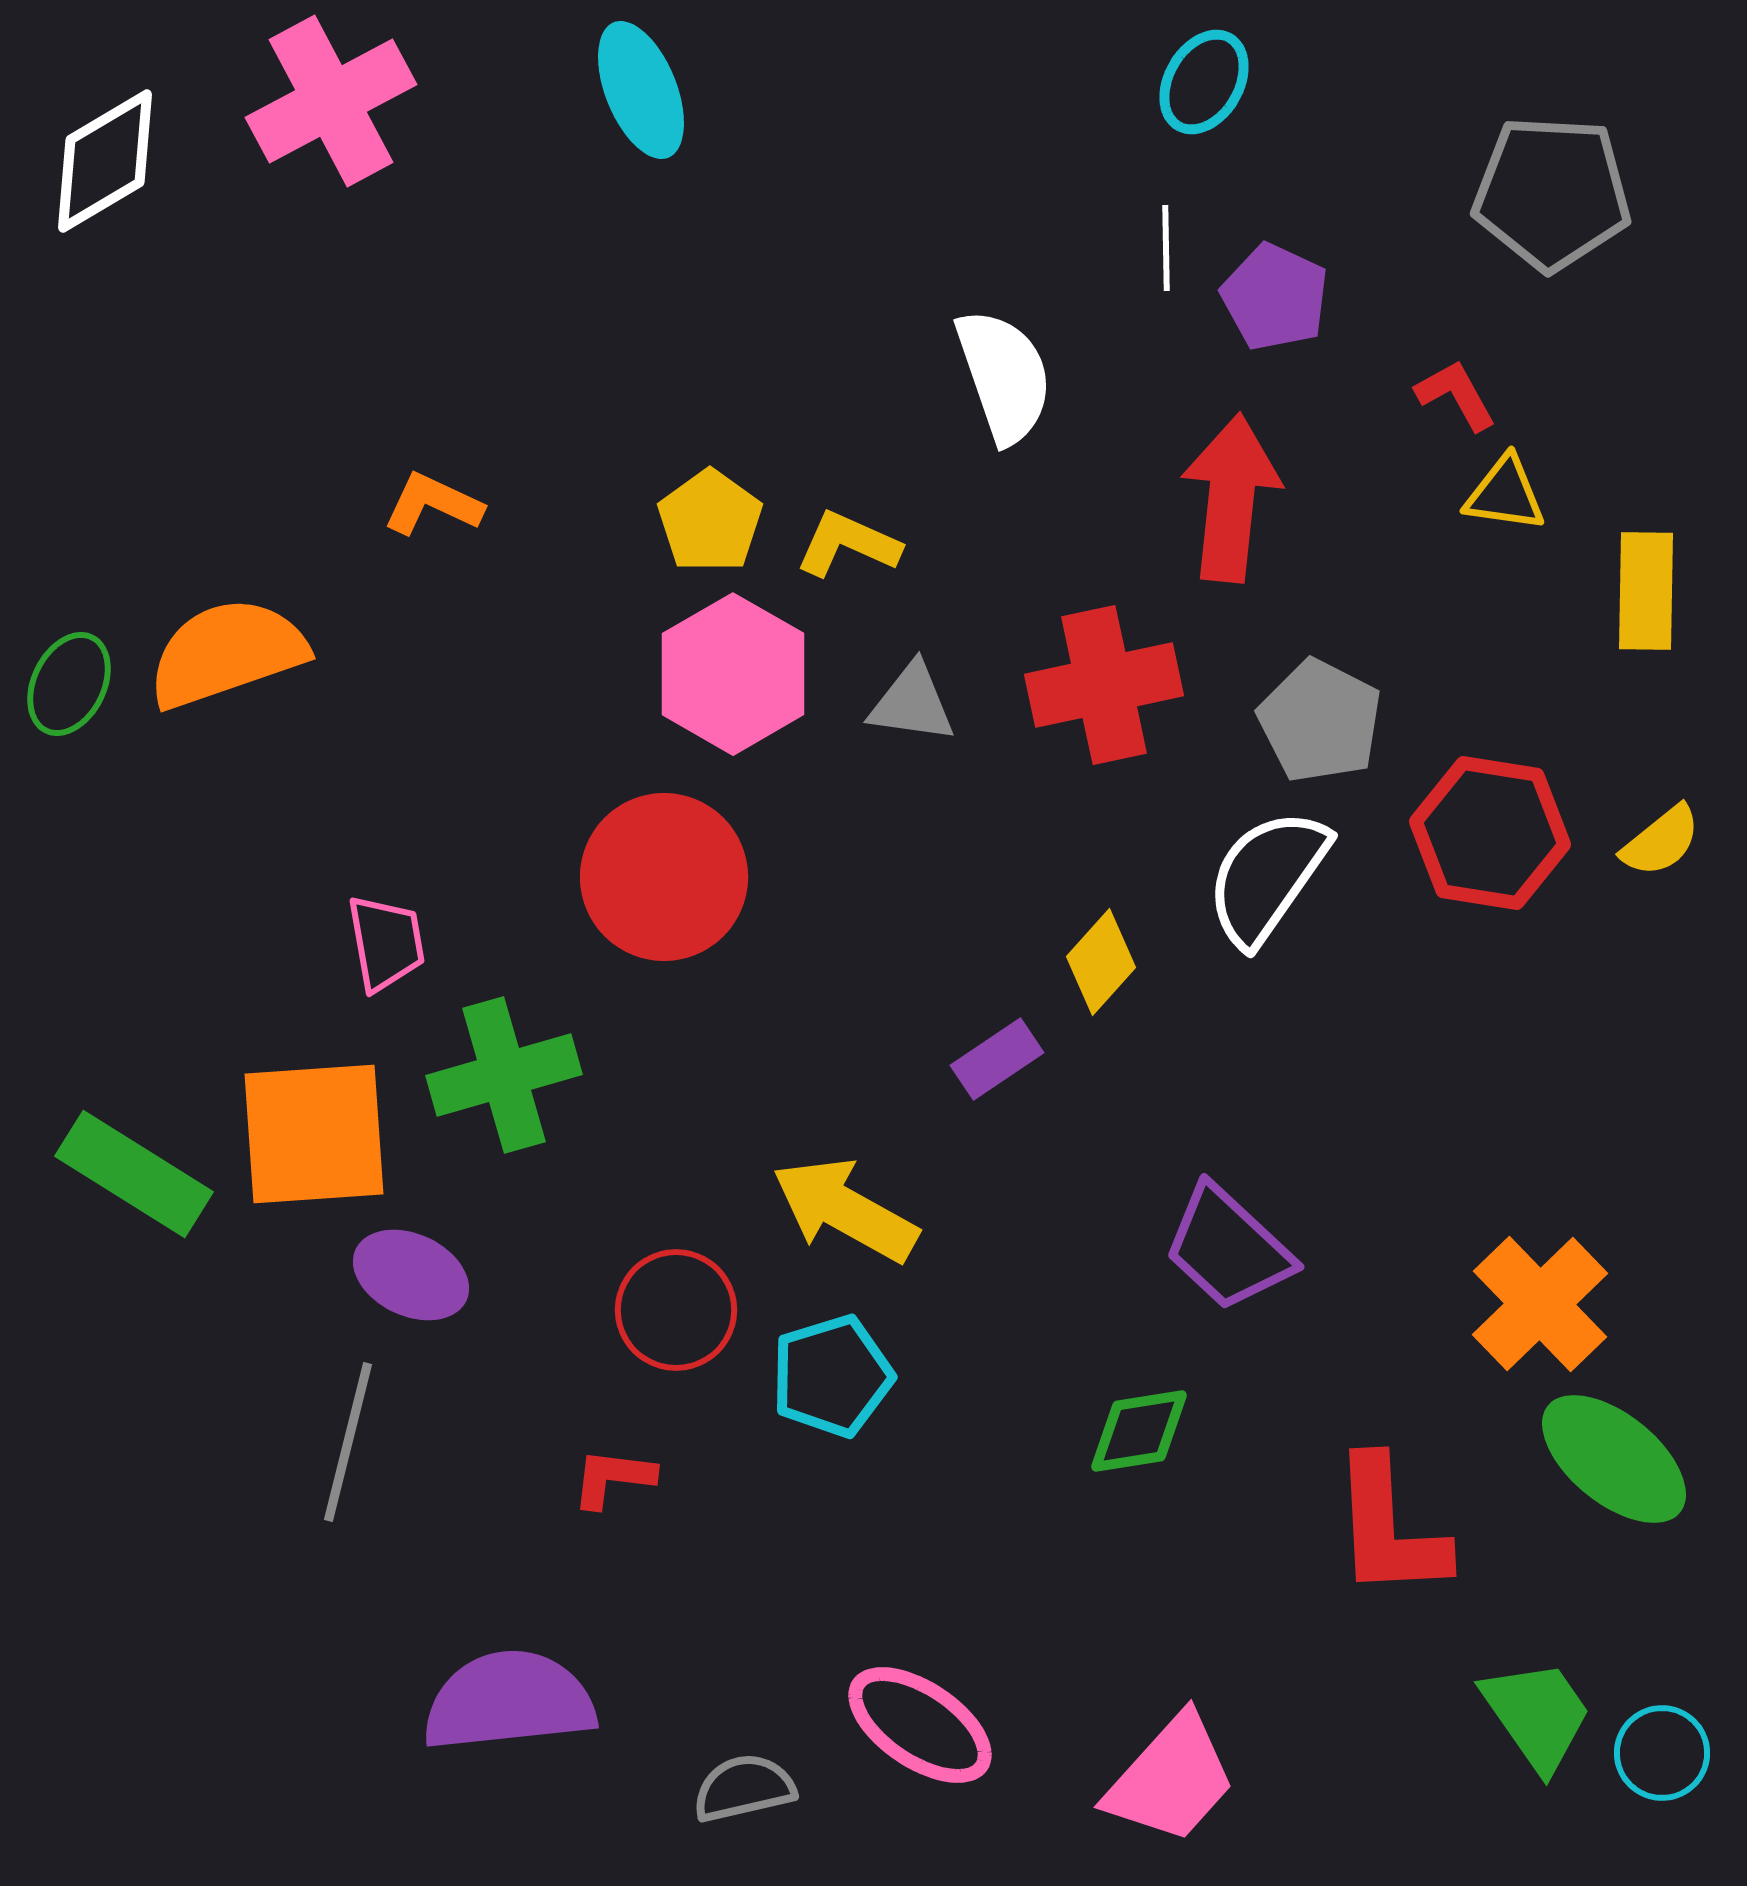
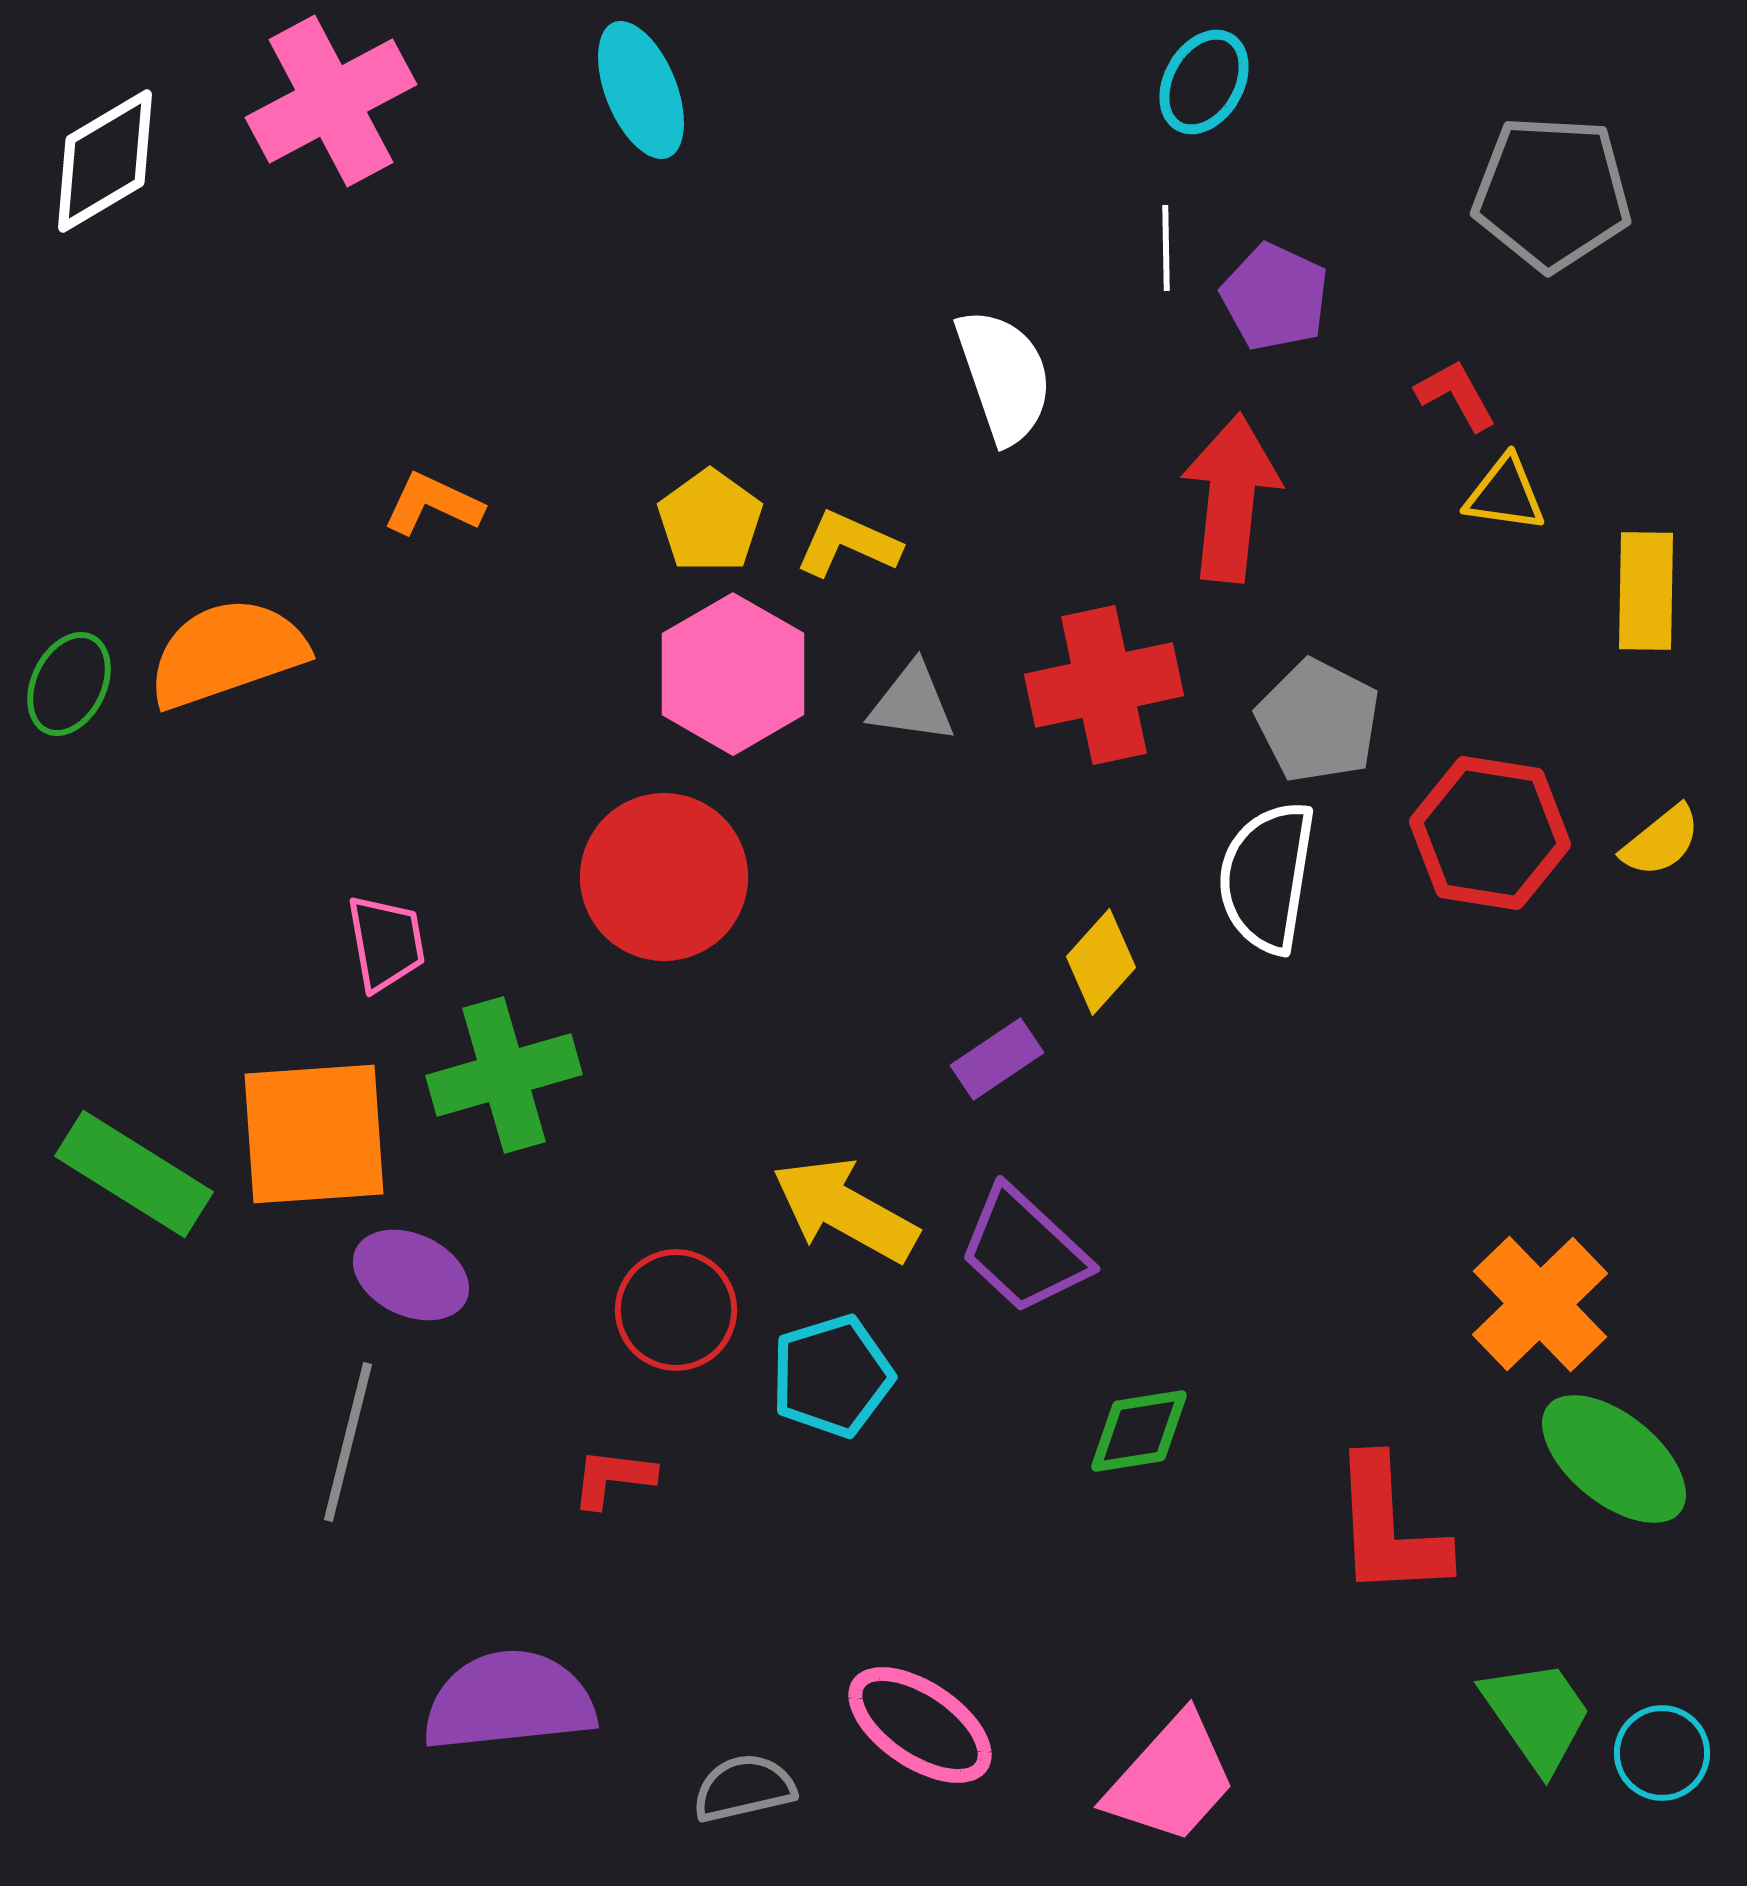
gray pentagon at (1320, 721): moved 2 px left
white semicircle at (1267, 877): rotated 26 degrees counterclockwise
purple trapezoid at (1228, 1248): moved 204 px left, 2 px down
